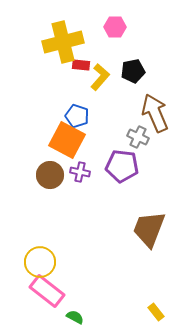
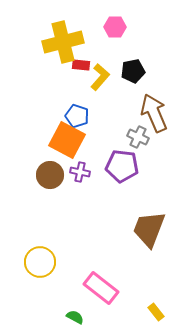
brown arrow: moved 1 px left
pink rectangle: moved 54 px right, 3 px up
